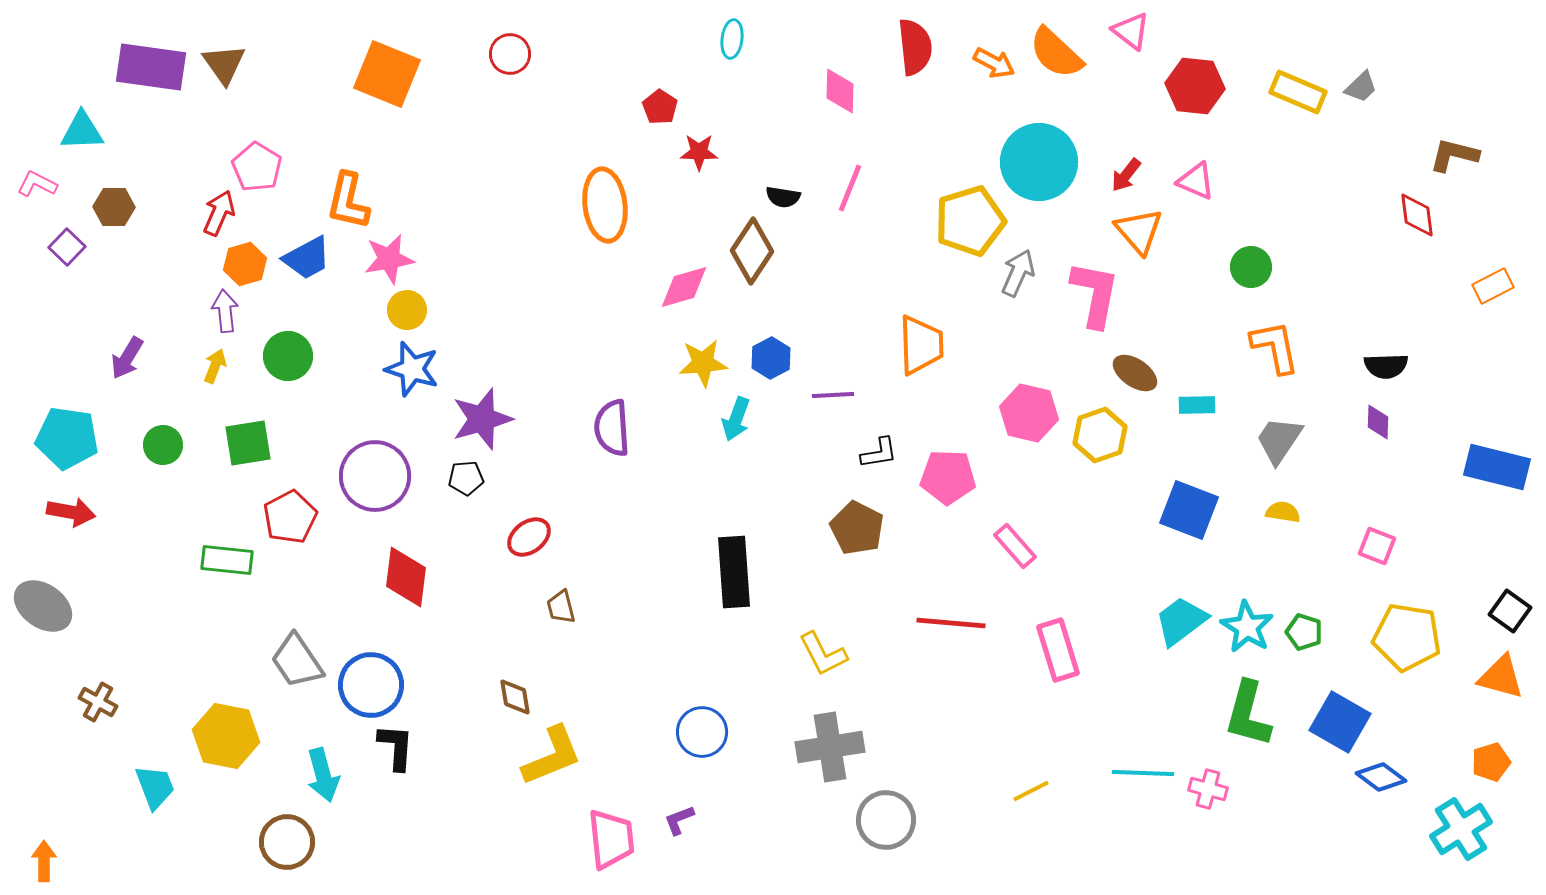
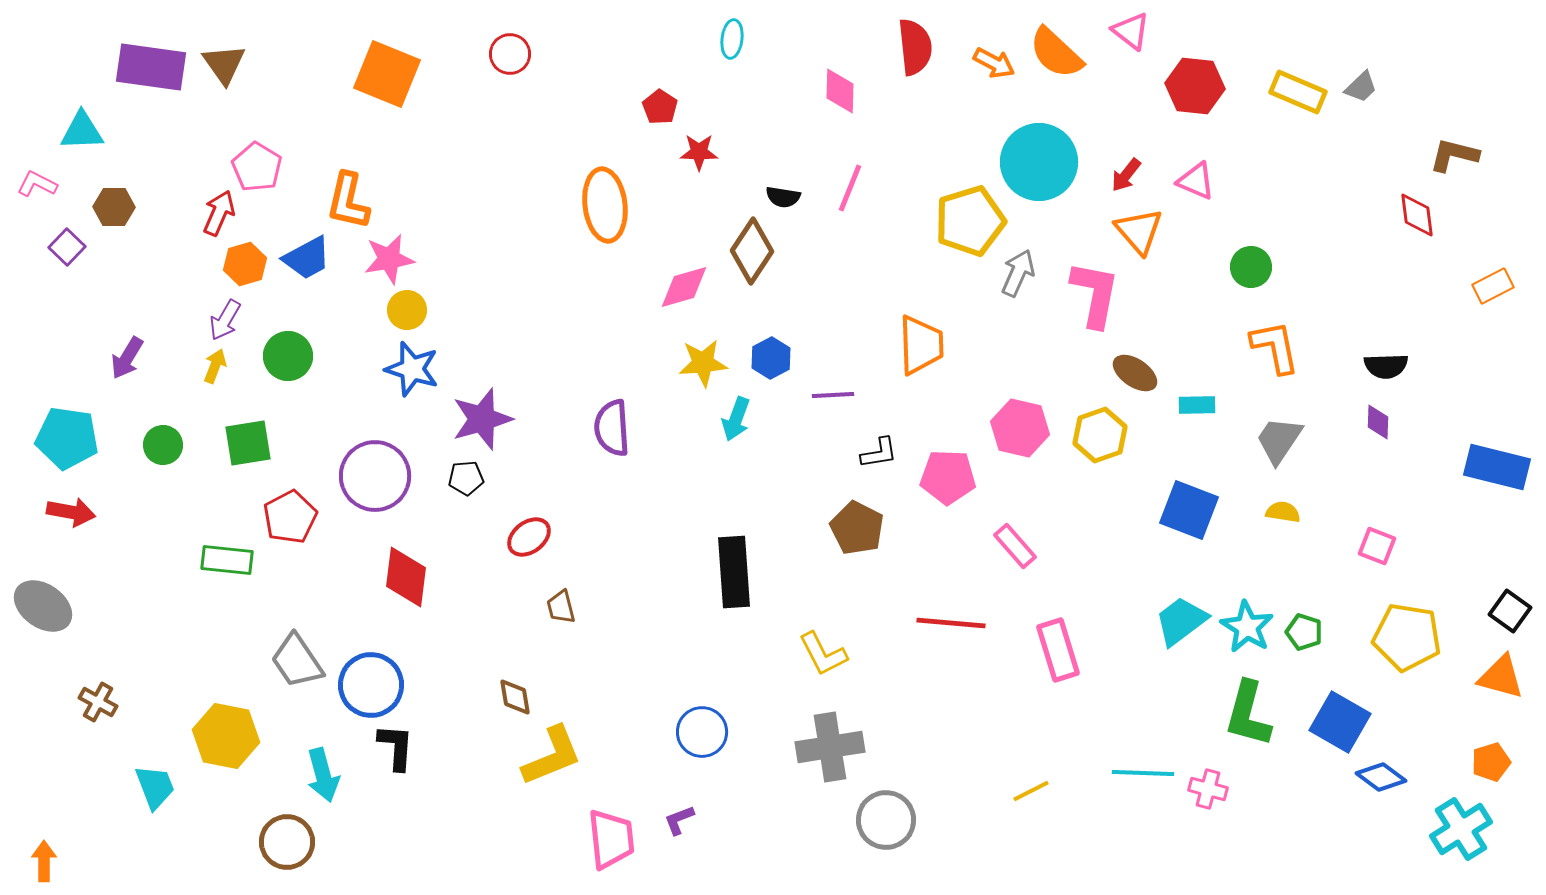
purple arrow at (225, 311): moved 9 px down; rotated 144 degrees counterclockwise
pink hexagon at (1029, 413): moved 9 px left, 15 px down
